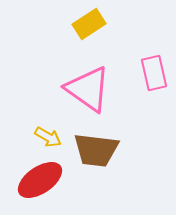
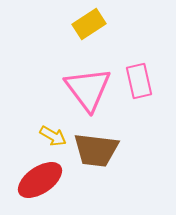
pink rectangle: moved 15 px left, 8 px down
pink triangle: rotated 18 degrees clockwise
yellow arrow: moved 5 px right, 1 px up
